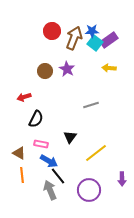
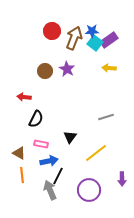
red arrow: rotated 24 degrees clockwise
gray line: moved 15 px right, 12 px down
blue arrow: rotated 42 degrees counterclockwise
black line: rotated 66 degrees clockwise
